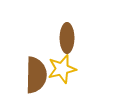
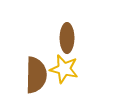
yellow star: moved 2 px right; rotated 28 degrees clockwise
